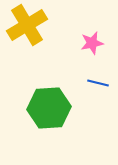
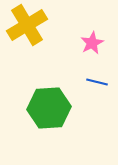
pink star: rotated 15 degrees counterclockwise
blue line: moved 1 px left, 1 px up
